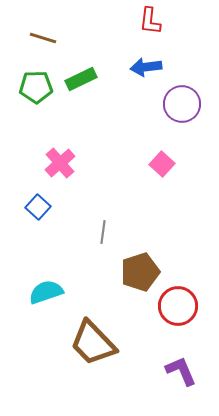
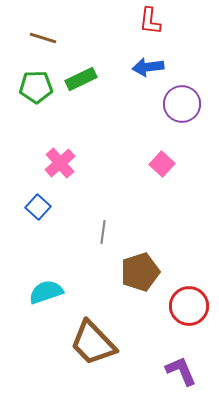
blue arrow: moved 2 px right
red circle: moved 11 px right
